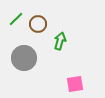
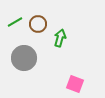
green line: moved 1 px left, 3 px down; rotated 14 degrees clockwise
green arrow: moved 3 px up
pink square: rotated 30 degrees clockwise
